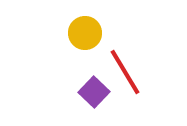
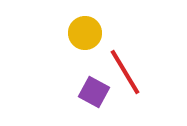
purple square: rotated 16 degrees counterclockwise
